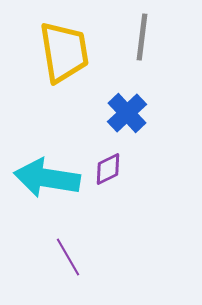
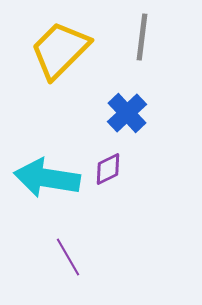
yellow trapezoid: moved 4 px left, 2 px up; rotated 126 degrees counterclockwise
